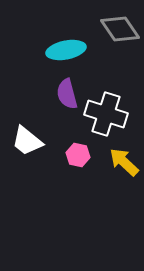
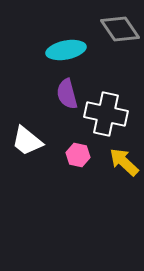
white cross: rotated 6 degrees counterclockwise
